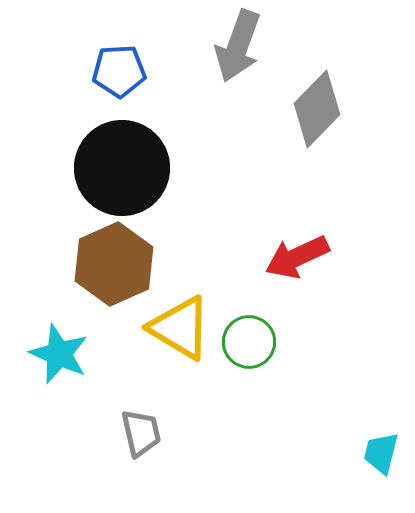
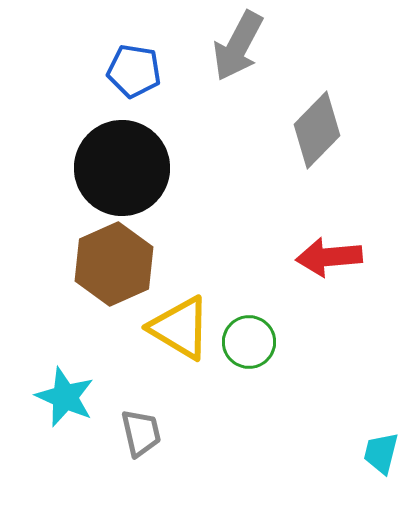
gray arrow: rotated 8 degrees clockwise
blue pentagon: moved 15 px right; rotated 12 degrees clockwise
gray diamond: moved 21 px down
red arrow: moved 32 px right; rotated 20 degrees clockwise
cyan star: moved 6 px right, 43 px down
